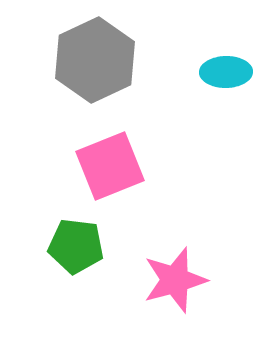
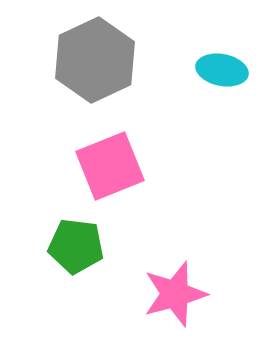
cyan ellipse: moved 4 px left, 2 px up; rotated 12 degrees clockwise
pink star: moved 14 px down
